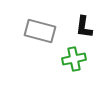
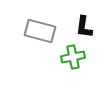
green cross: moved 1 px left, 2 px up
